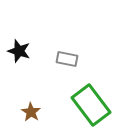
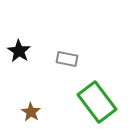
black star: rotated 15 degrees clockwise
green rectangle: moved 6 px right, 3 px up
